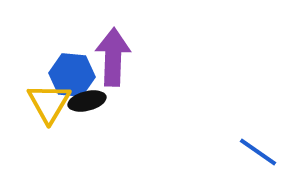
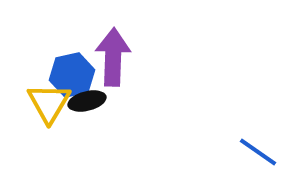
blue hexagon: rotated 18 degrees counterclockwise
